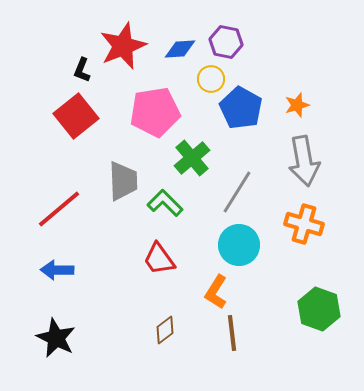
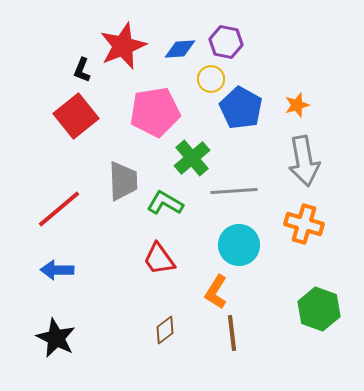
gray line: moved 3 px left, 1 px up; rotated 54 degrees clockwise
green L-shape: rotated 15 degrees counterclockwise
